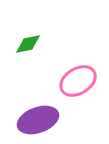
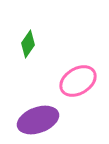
green diamond: rotated 44 degrees counterclockwise
